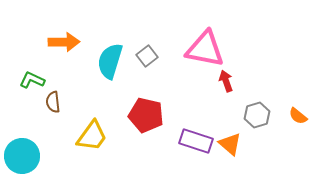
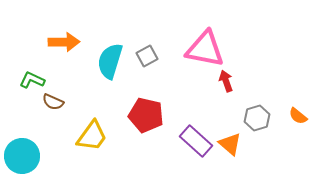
gray square: rotated 10 degrees clockwise
brown semicircle: rotated 60 degrees counterclockwise
gray hexagon: moved 3 px down
purple rectangle: rotated 24 degrees clockwise
